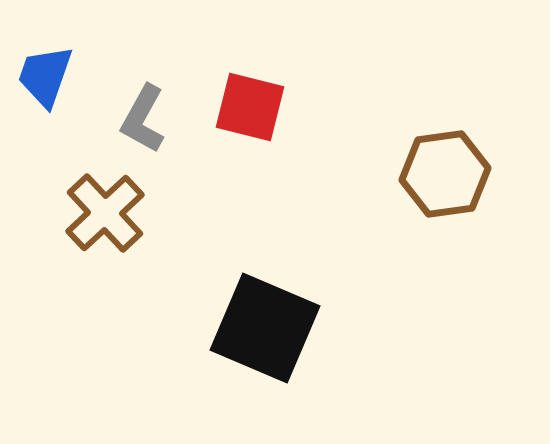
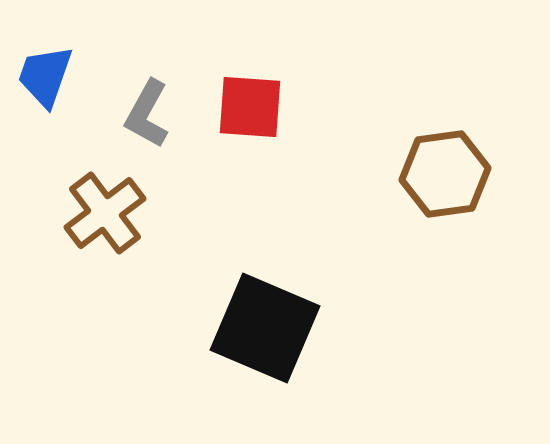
red square: rotated 10 degrees counterclockwise
gray L-shape: moved 4 px right, 5 px up
brown cross: rotated 6 degrees clockwise
